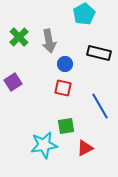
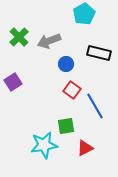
gray arrow: rotated 80 degrees clockwise
blue circle: moved 1 px right
red square: moved 9 px right, 2 px down; rotated 24 degrees clockwise
blue line: moved 5 px left
